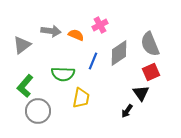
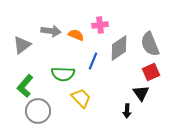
pink cross: rotated 21 degrees clockwise
gray diamond: moved 5 px up
yellow trapezoid: rotated 55 degrees counterclockwise
black arrow: rotated 32 degrees counterclockwise
